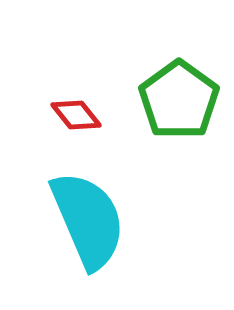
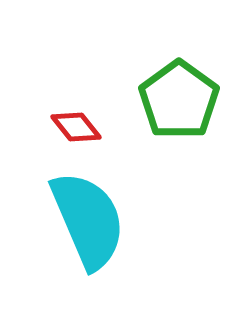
red diamond: moved 12 px down
